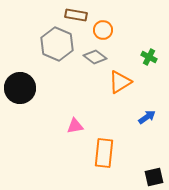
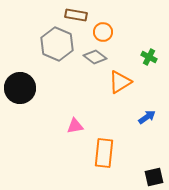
orange circle: moved 2 px down
